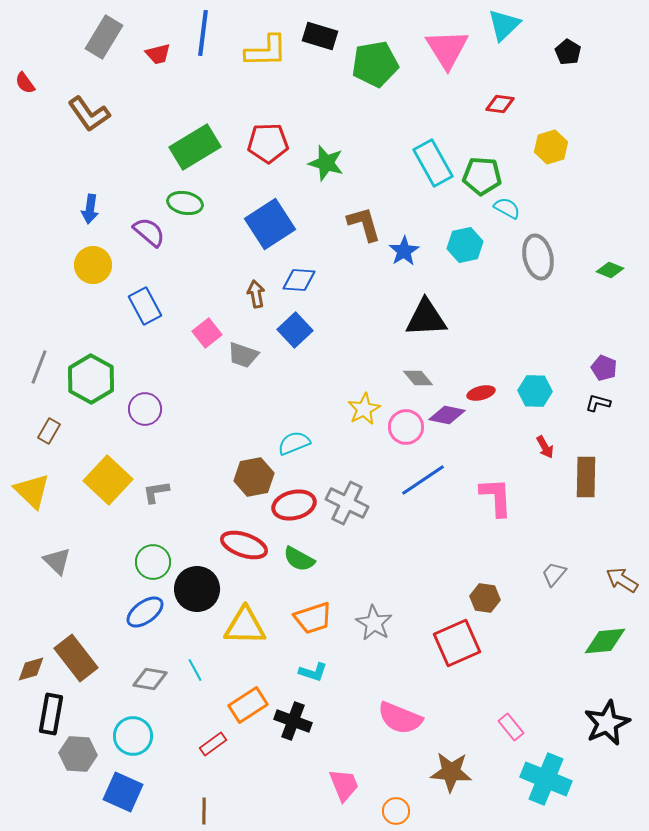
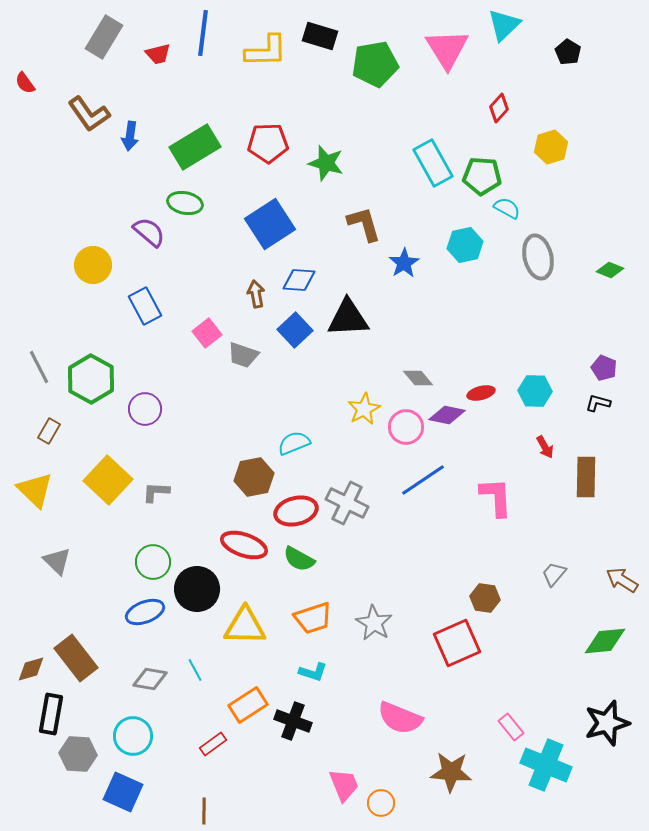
red diamond at (500, 104): moved 1 px left, 4 px down; rotated 56 degrees counterclockwise
blue arrow at (90, 209): moved 40 px right, 73 px up
blue star at (404, 251): moved 12 px down
black triangle at (426, 318): moved 78 px left
gray line at (39, 367): rotated 48 degrees counterclockwise
yellow triangle at (32, 491): moved 3 px right, 1 px up
gray L-shape at (156, 492): rotated 12 degrees clockwise
red ellipse at (294, 505): moved 2 px right, 6 px down
blue ellipse at (145, 612): rotated 15 degrees clockwise
black star at (607, 723): rotated 9 degrees clockwise
cyan cross at (546, 779): moved 14 px up
orange circle at (396, 811): moved 15 px left, 8 px up
